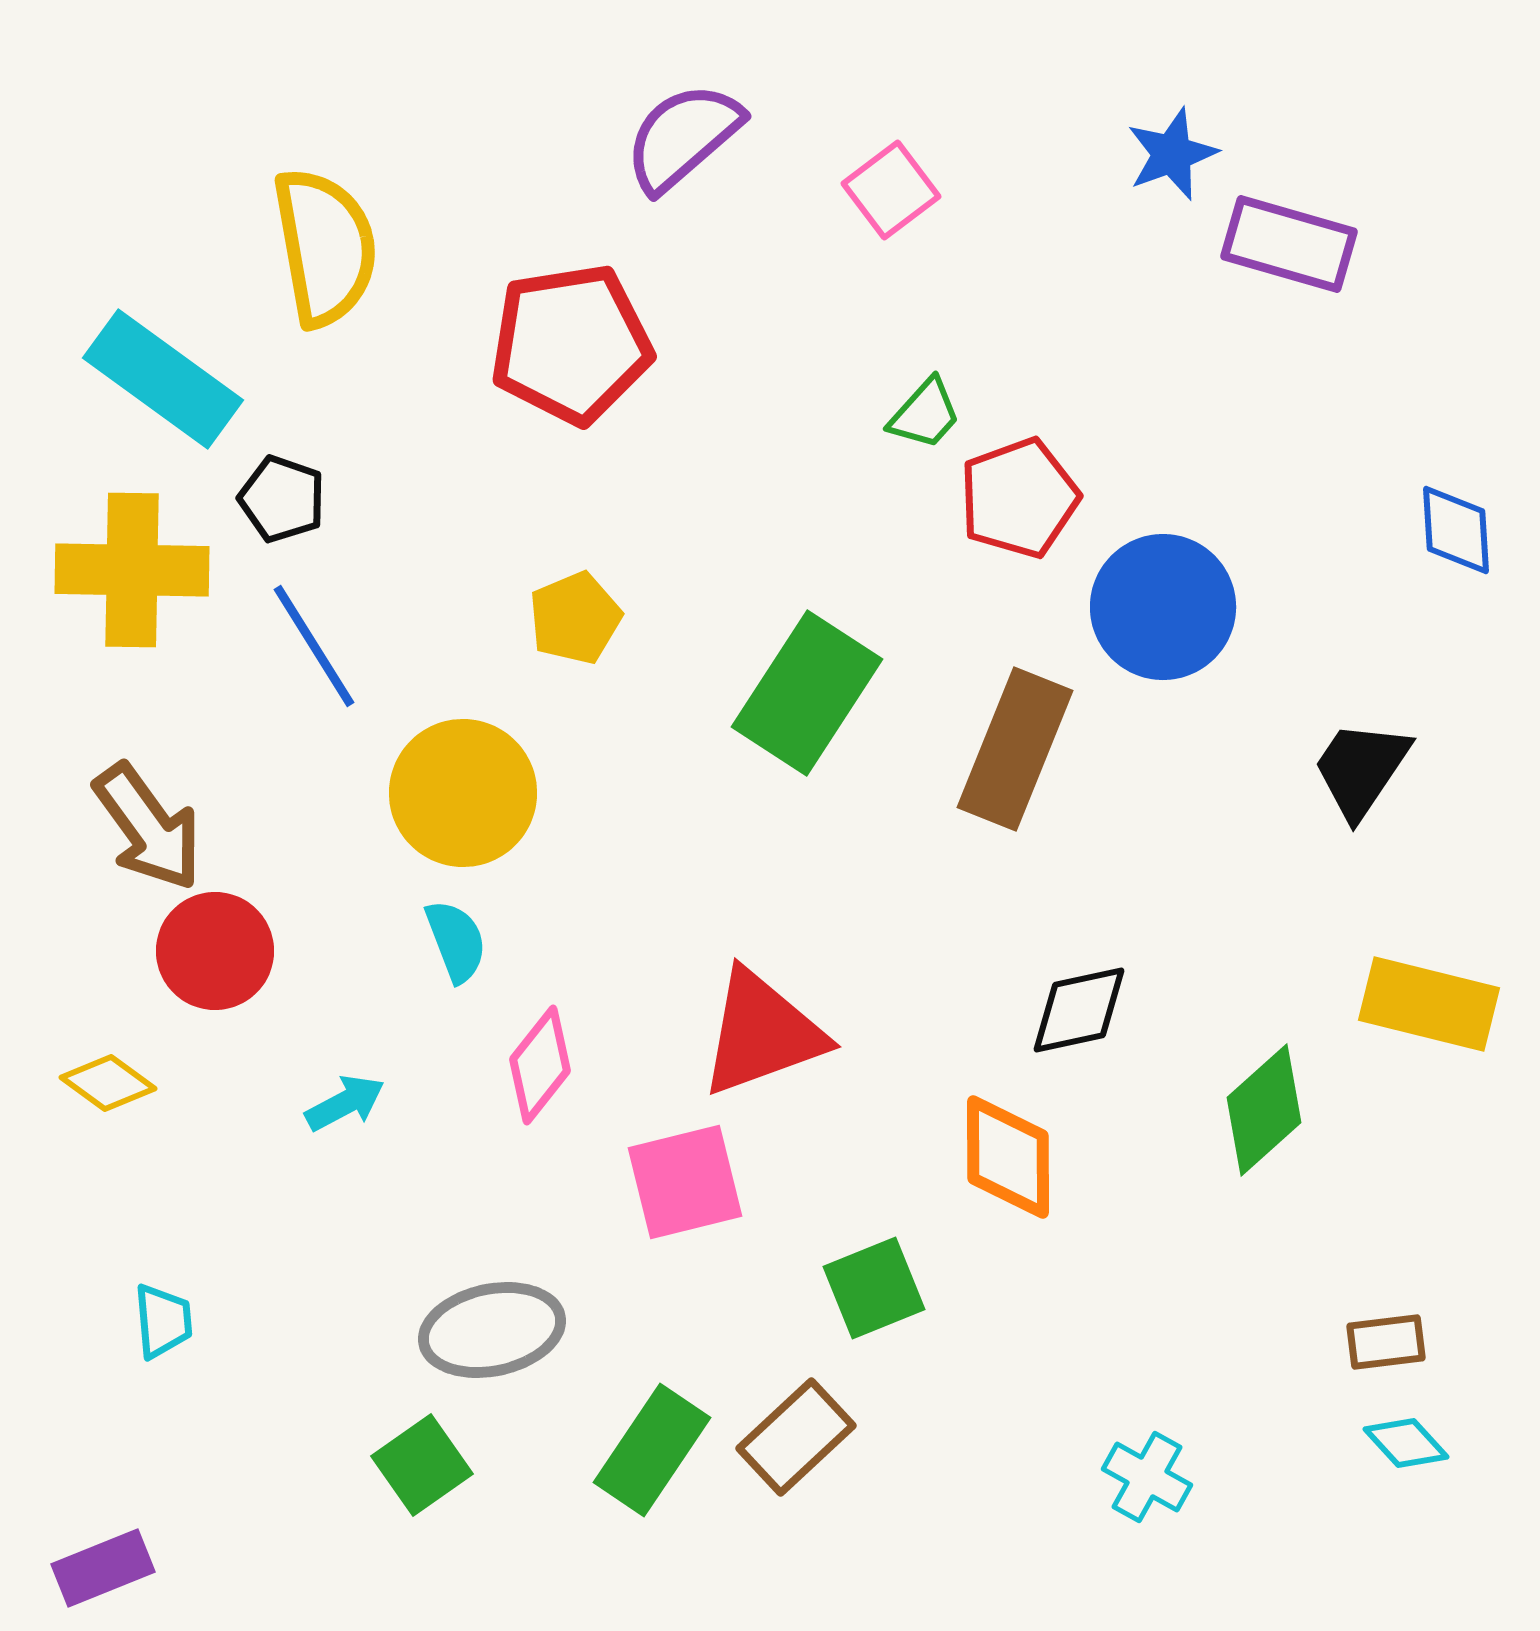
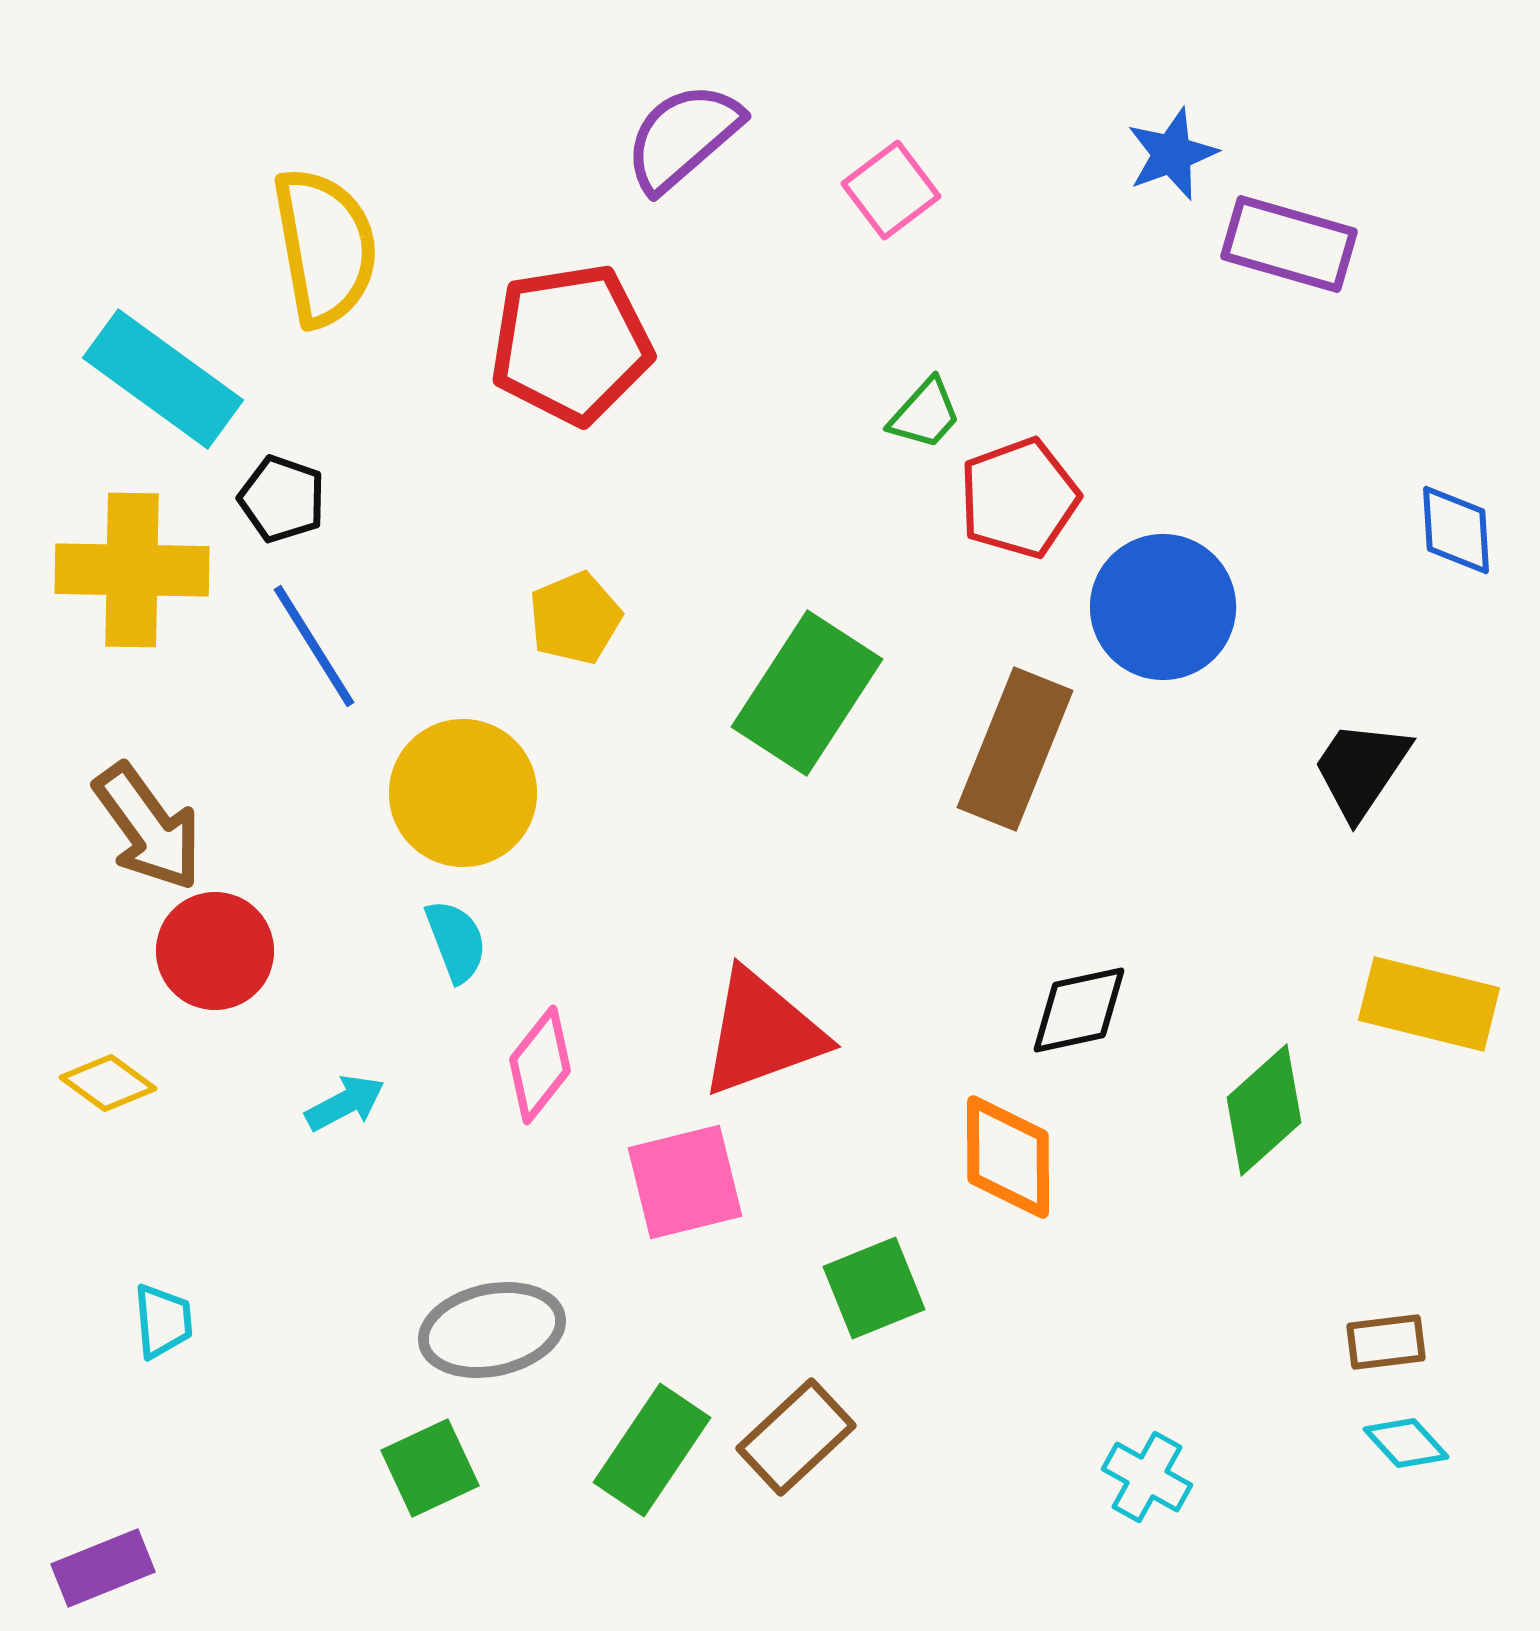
green square at (422, 1465): moved 8 px right, 3 px down; rotated 10 degrees clockwise
